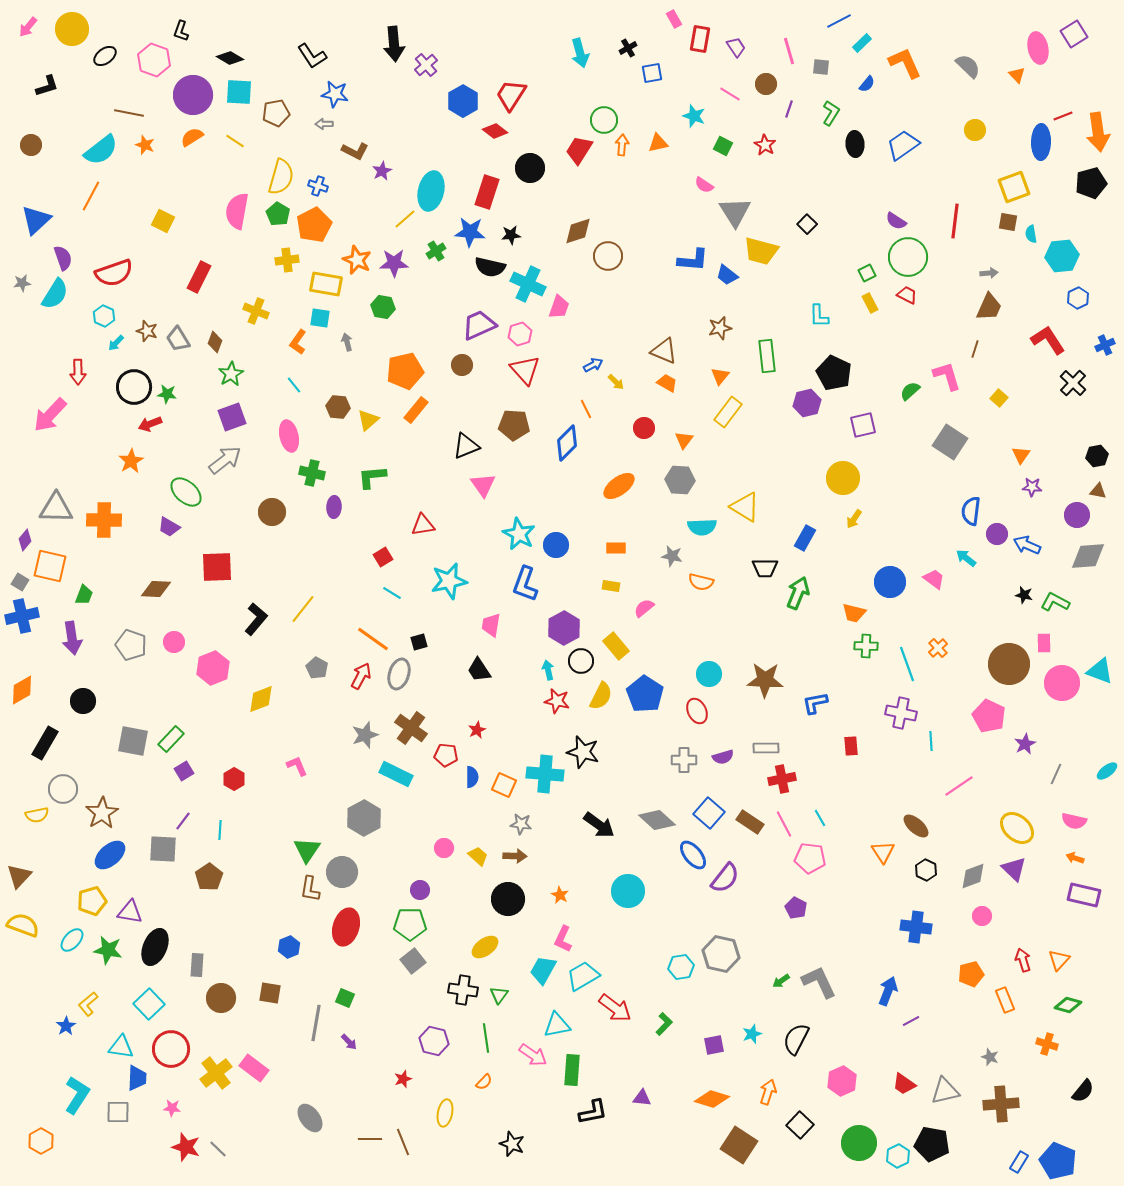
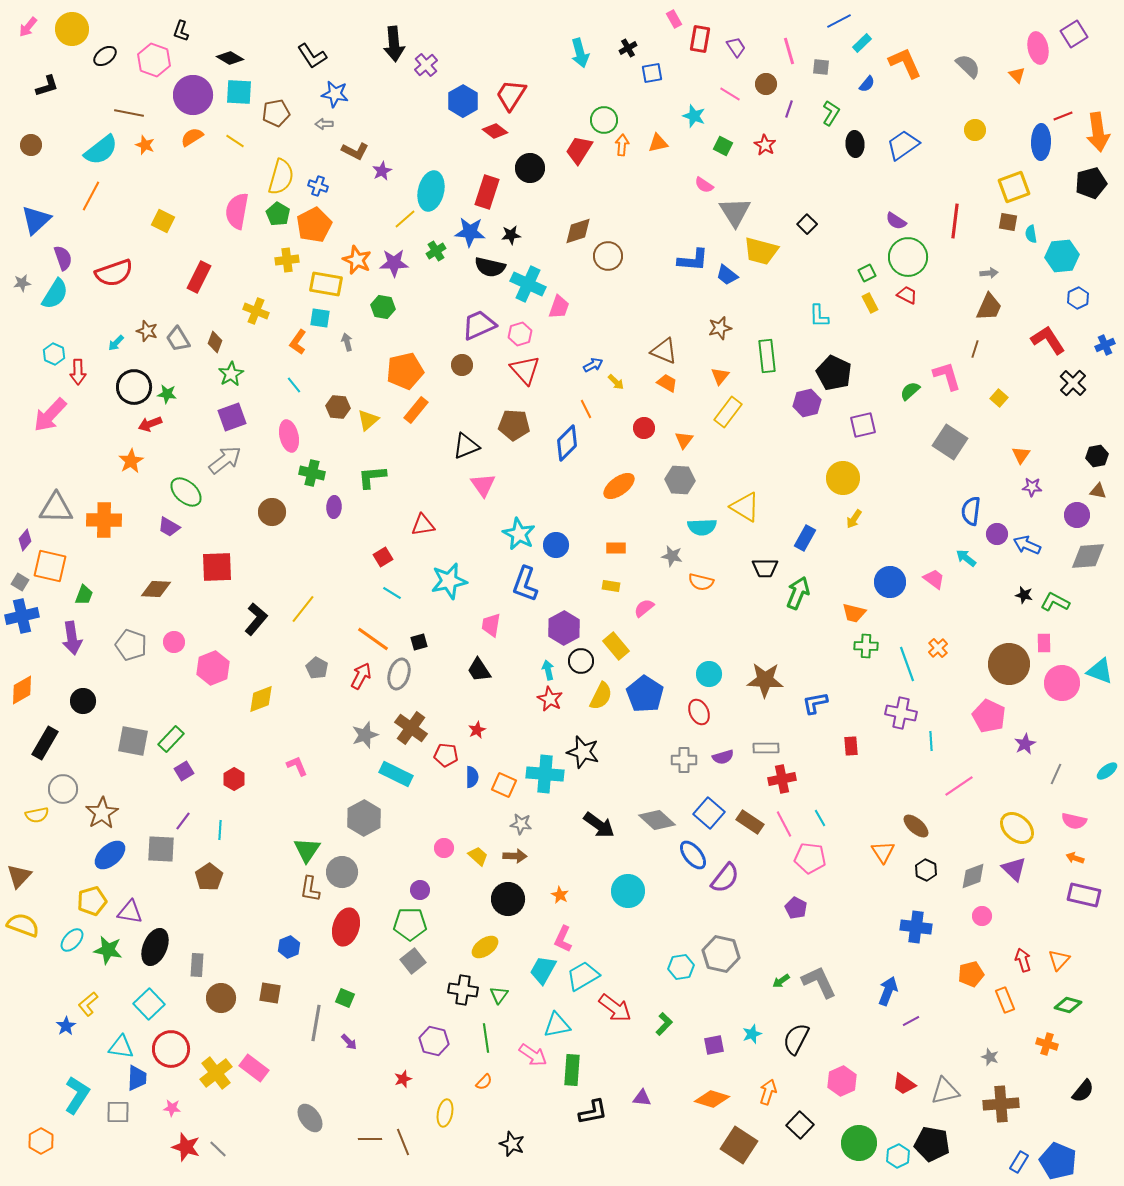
cyan hexagon at (104, 316): moved 50 px left, 38 px down
red star at (557, 701): moved 7 px left, 2 px up; rotated 15 degrees clockwise
red ellipse at (697, 711): moved 2 px right, 1 px down
gray square at (163, 849): moved 2 px left
